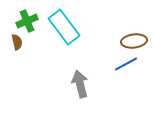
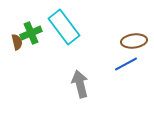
green cross: moved 4 px right, 12 px down
